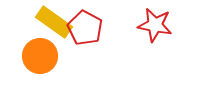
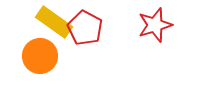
red star: rotated 28 degrees counterclockwise
